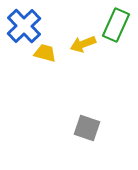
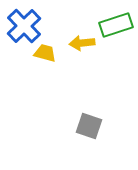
green rectangle: rotated 48 degrees clockwise
yellow arrow: moved 1 px left, 1 px up; rotated 15 degrees clockwise
gray square: moved 2 px right, 2 px up
